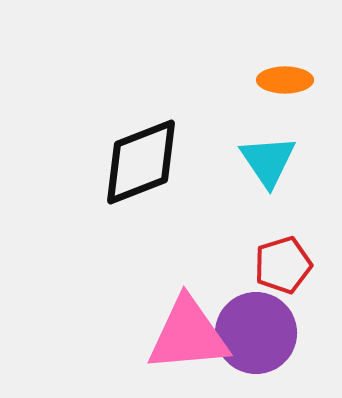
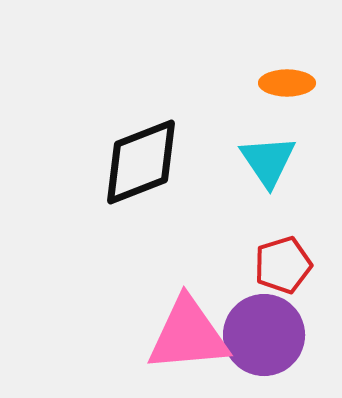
orange ellipse: moved 2 px right, 3 px down
purple circle: moved 8 px right, 2 px down
